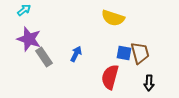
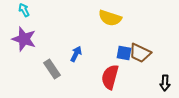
cyan arrow: rotated 80 degrees counterclockwise
yellow semicircle: moved 3 px left
purple star: moved 5 px left
brown trapezoid: rotated 130 degrees clockwise
gray rectangle: moved 8 px right, 12 px down
black arrow: moved 16 px right
